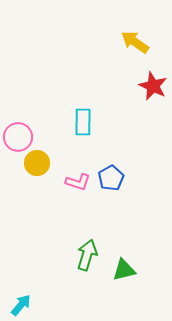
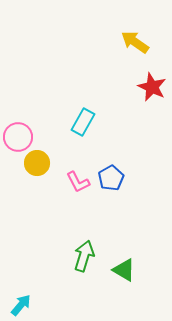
red star: moved 1 px left, 1 px down
cyan rectangle: rotated 28 degrees clockwise
pink L-shape: rotated 45 degrees clockwise
green arrow: moved 3 px left, 1 px down
green triangle: rotated 45 degrees clockwise
